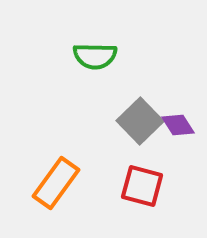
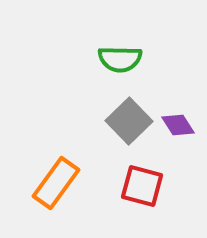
green semicircle: moved 25 px right, 3 px down
gray square: moved 11 px left
